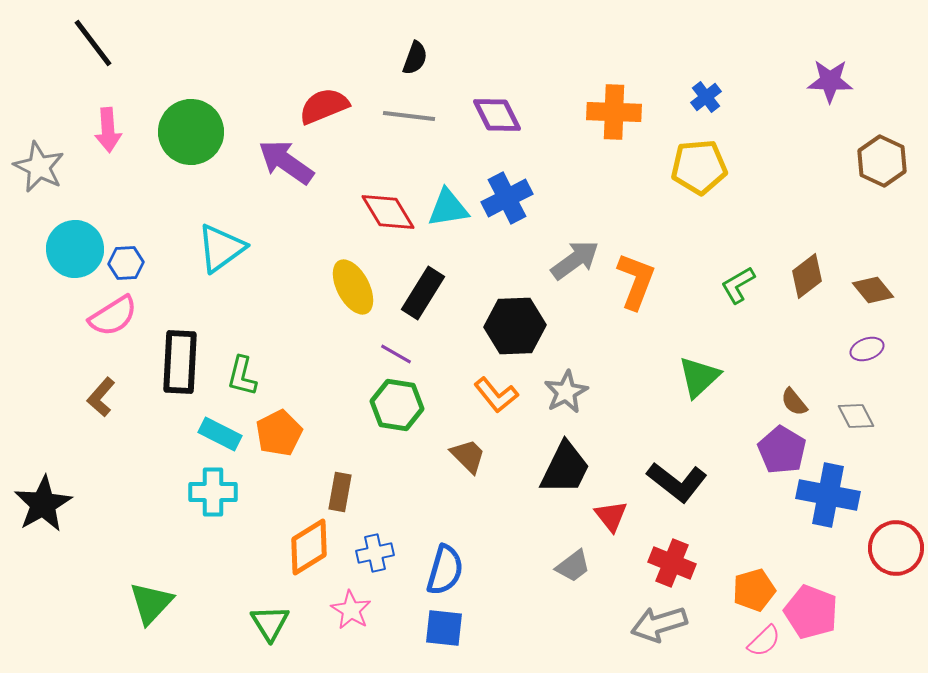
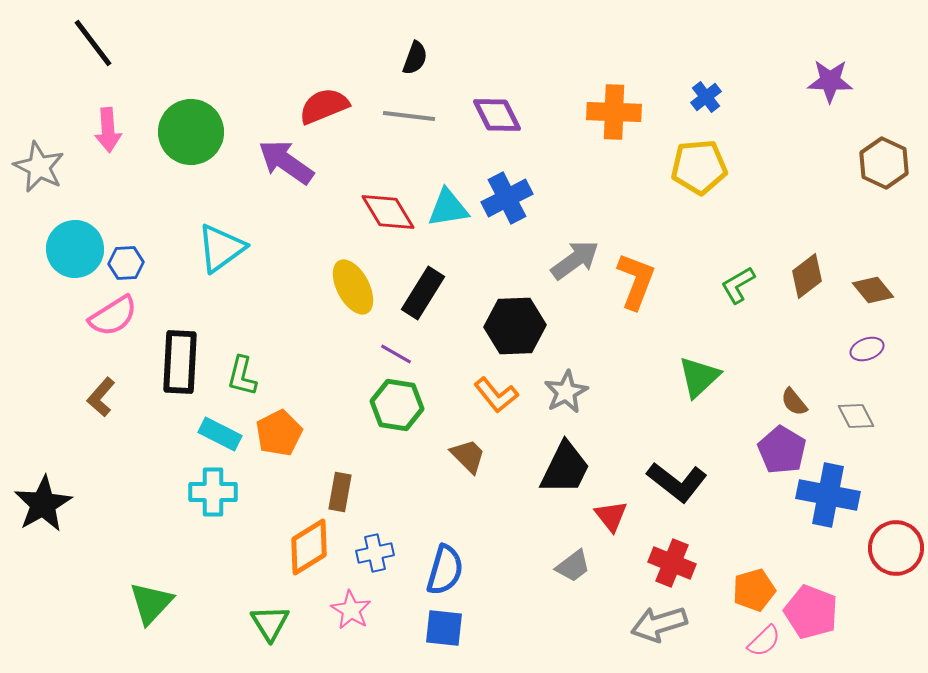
brown hexagon at (882, 161): moved 2 px right, 2 px down
